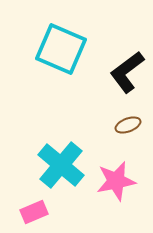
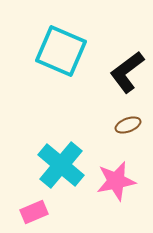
cyan square: moved 2 px down
